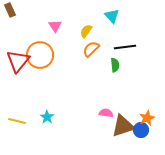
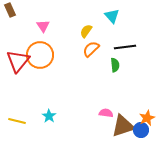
pink triangle: moved 12 px left
cyan star: moved 2 px right, 1 px up
